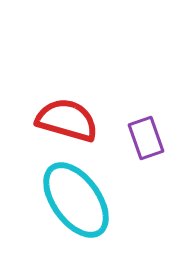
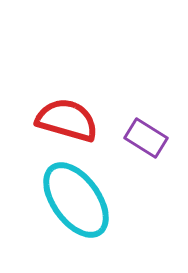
purple rectangle: rotated 39 degrees counterclockwise
